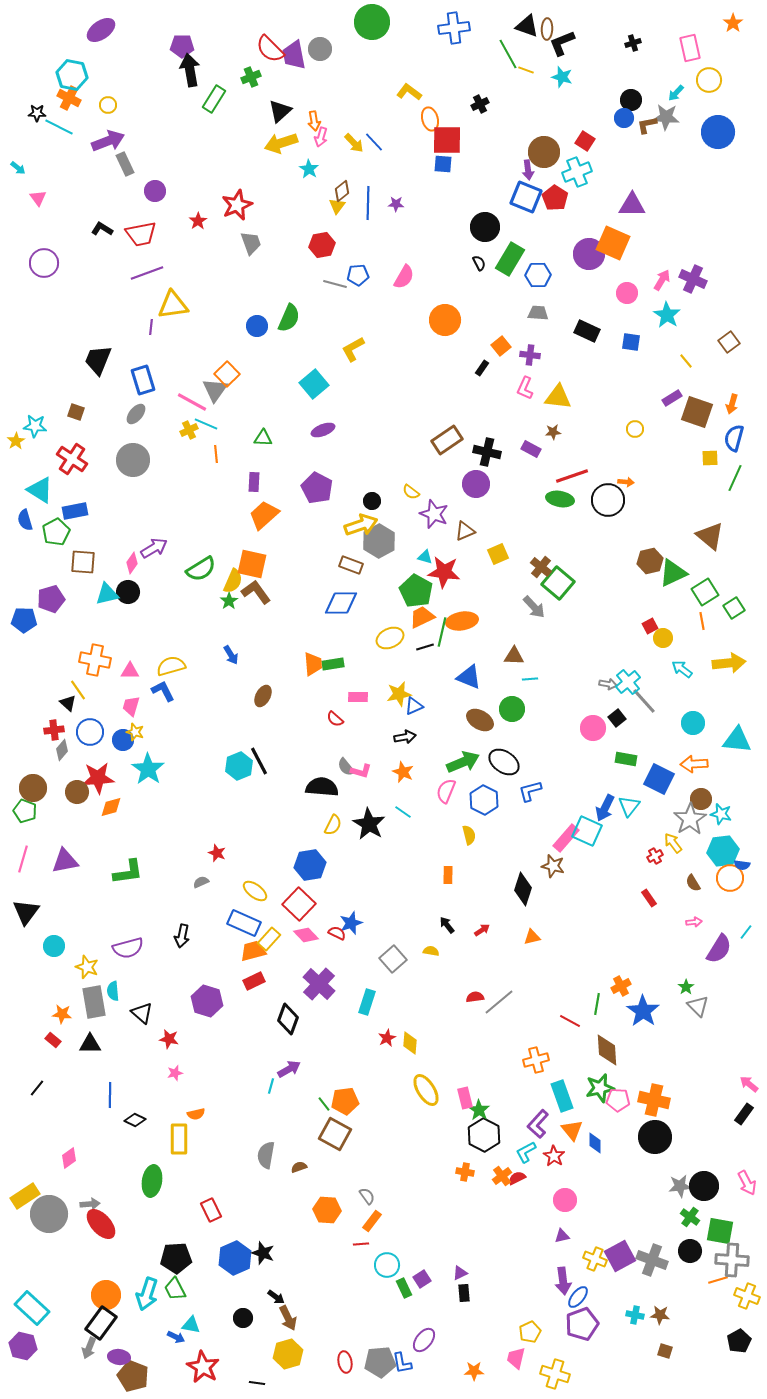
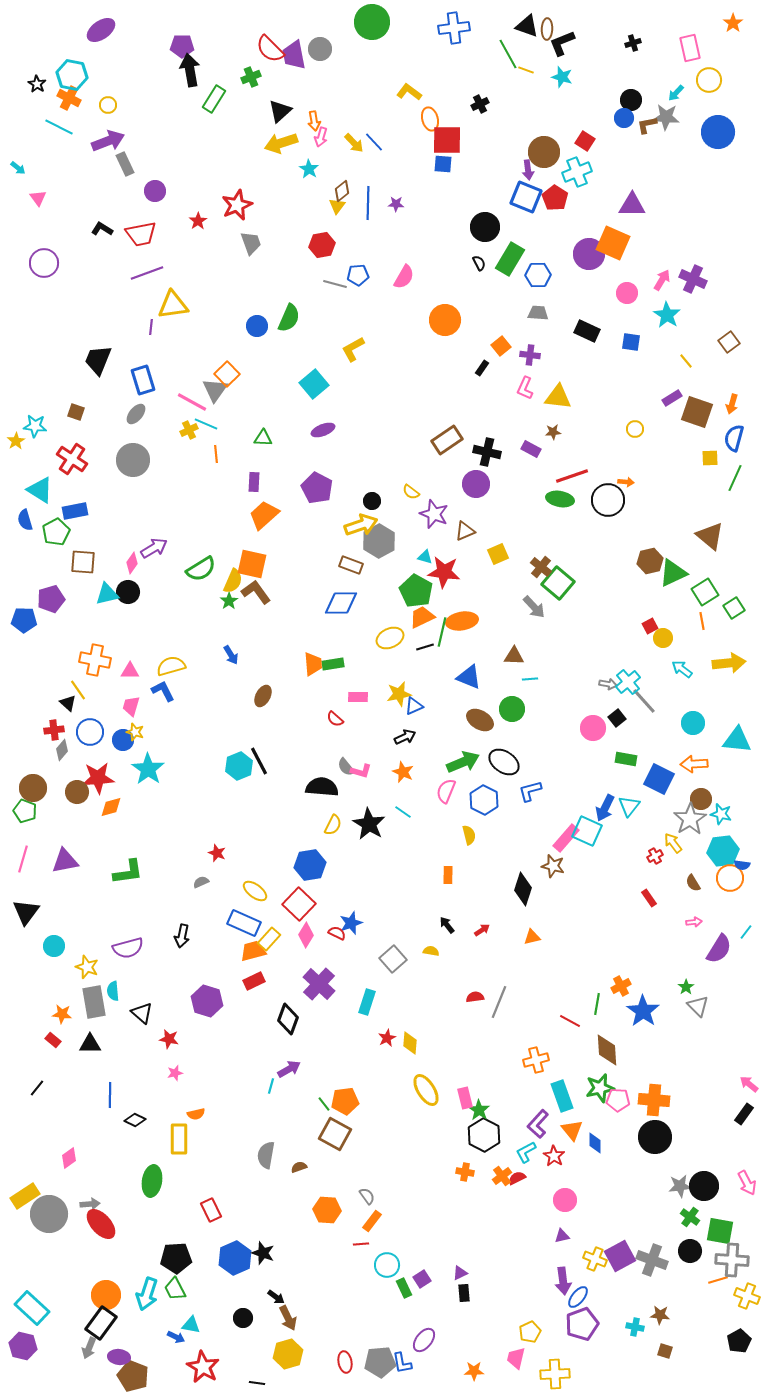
black star at (37, 113): moved 29 px up; rotated 30 degrees clockwise
black arrow at (405, 737): rotated 15 degrees counterclockwise
pink diamond at (306, 935): rotated 75 degrees clockwise
gray line at (499, 1002): rotated 28 degrees counterclockwise
orange cross at (654, 1100): rotated 8 degrees counterclockwise
cyan cross at (635, 1315): moved 12 px down
yellow cross at (555, 1374): rotated 20 degrees counterclockwise
